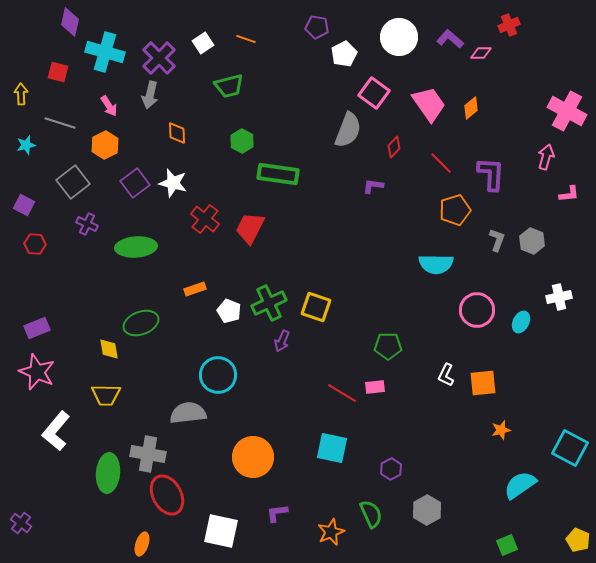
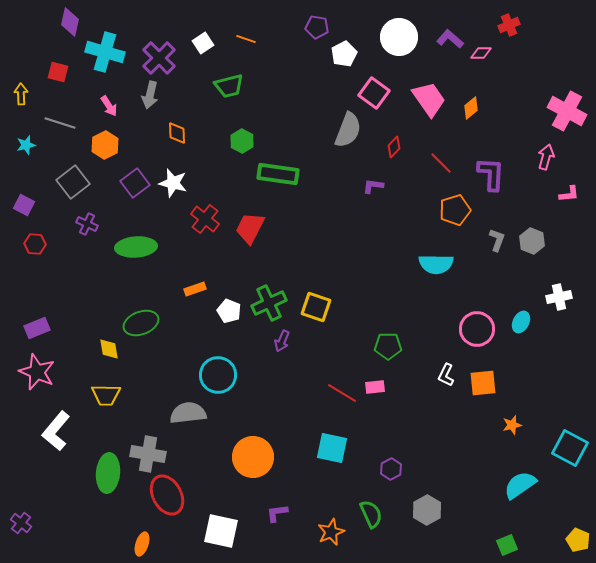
pink trapezoid at (429, 104): moved 5 px up
pink circle at (477, 310): moved 19 px down
orange star at (501, 430): moved 11 px right, 5 px up
